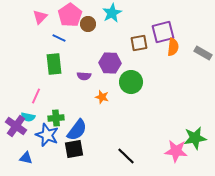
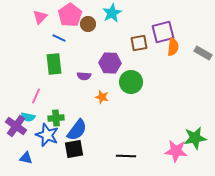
black line: rotated 42 degrees counterclockwise
